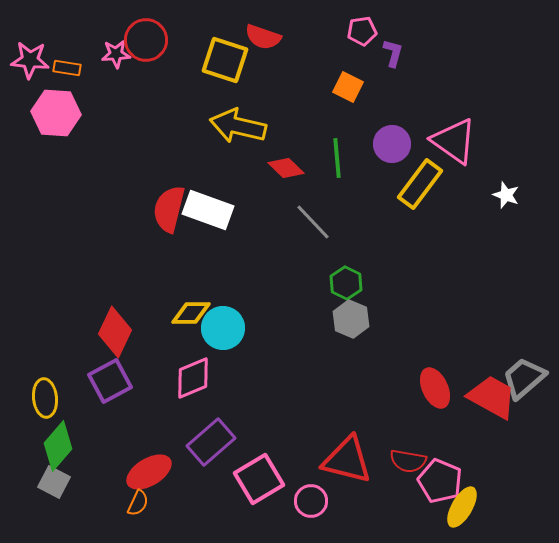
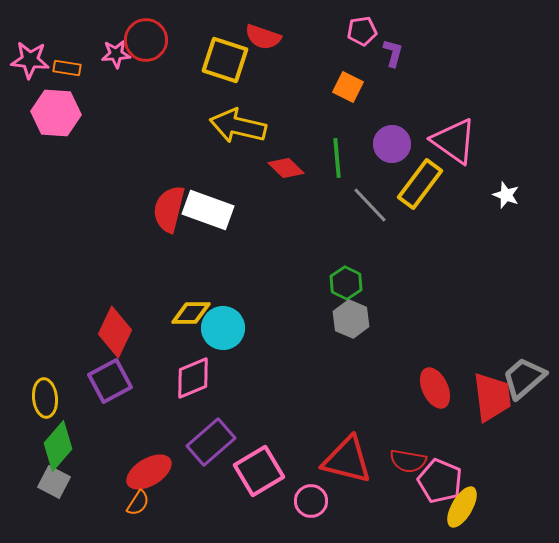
gray line at (313, 222): moved 57 px right, 17 px up
red trapezoid at (492, 397): rotated 54 degrees clockwise
pink square at (259, 479): moved 8 px up
orange semicircle at (138, 503): rotated 8 degrees clockwise
